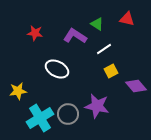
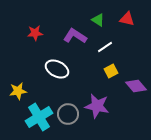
green triangle: moved 1 px right, 4 px up
red star: rotated 14 degrees counterclockwise
white line: moved 1 px right, 2 px up
cyan cross: moved 1 px left, 1 px up
